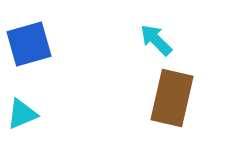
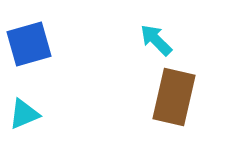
brown rectangle: moved 2 px right, 1 px up
cyan triangle: moved 2 px right
